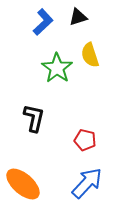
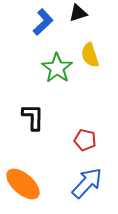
black triangle: moved 4 px up
black L-shape: moved 1 px left, 1 px up; rotated 12 degrees counterclockwise
